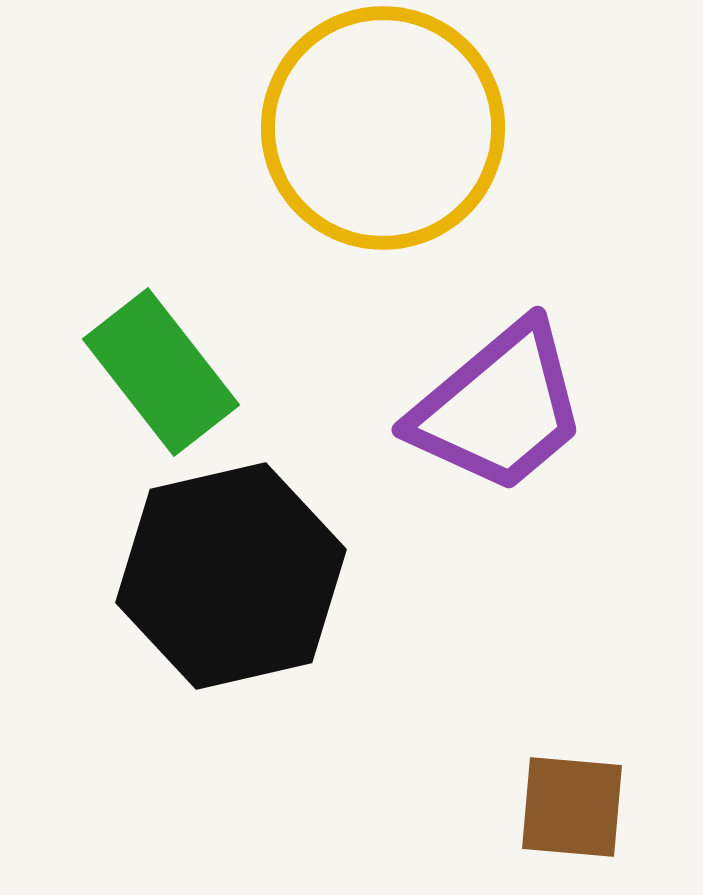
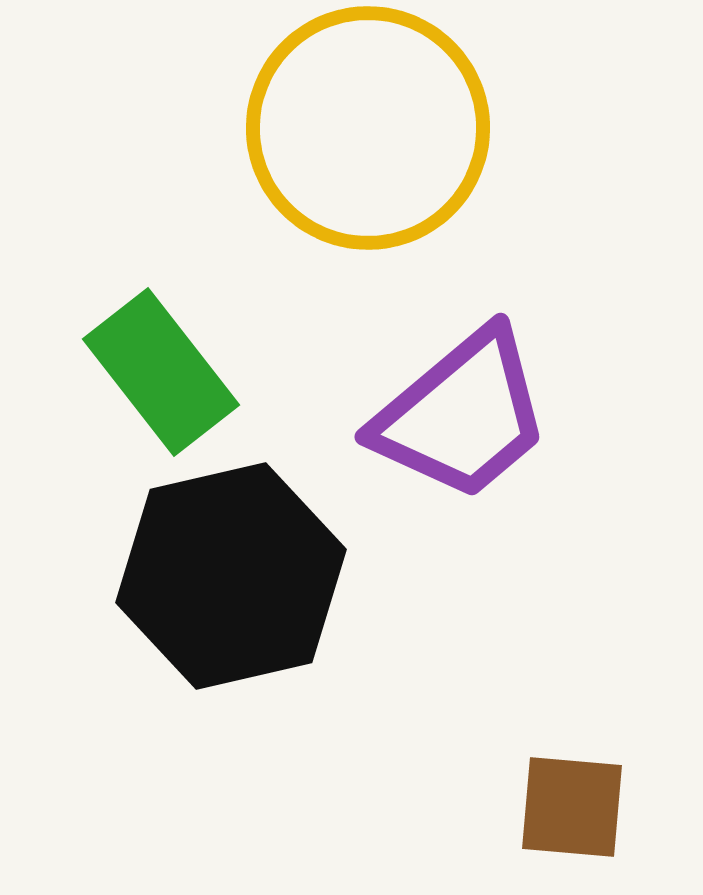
yellow circle: moved 15 px left
purple trapezoid: moved 37 px left, 7 px down
